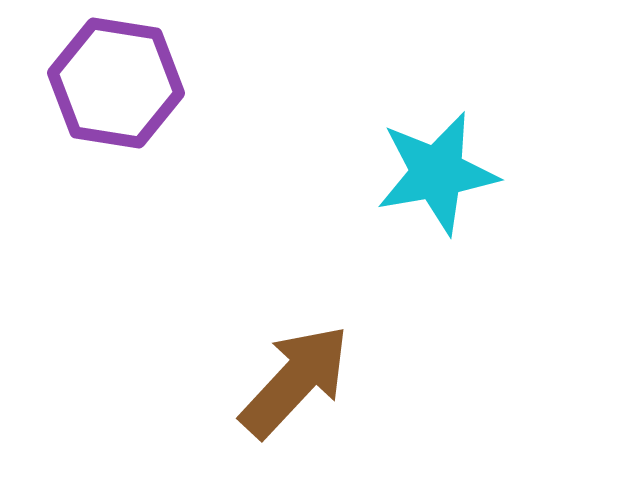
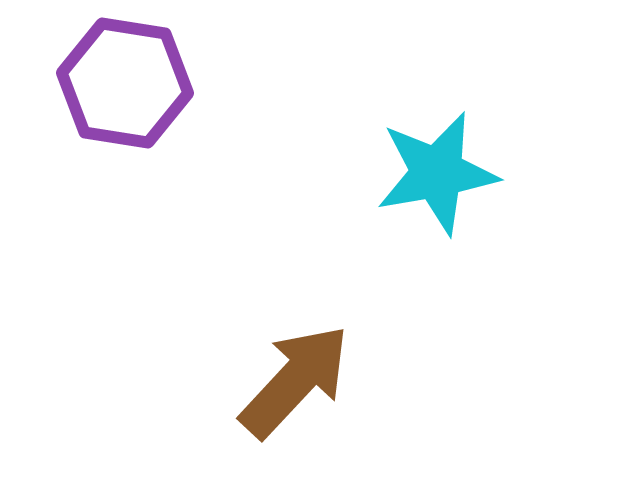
purple hexagon: moved 9 px right
